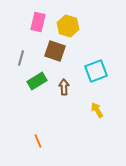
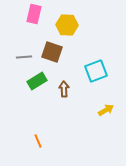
pink rectangle: moved 4 px left, 8 px up
yellow hexagon: moved 1 px left, 1 px up; rotated 15 degrees counterclockwise
brown square: moved 3 px left, 1 px down
gray line: moved 3 px right, 1 px up; rotated 70 degrees clockwise
brown arrow: moved 2 px down
yellow arrow: moved 9 px right; rotated 91 degrees clockwise
